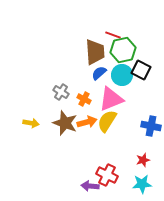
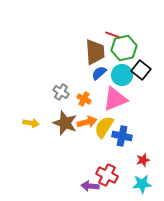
green hexagon: moved 1 px right, 2 px up
black square: rotated 12 degrees clockwise
pink triangle: moved 4 px right
yellow semicircle: moved 3 px left, 6 px down
blue cross: moved 29 px left, 10 px down
